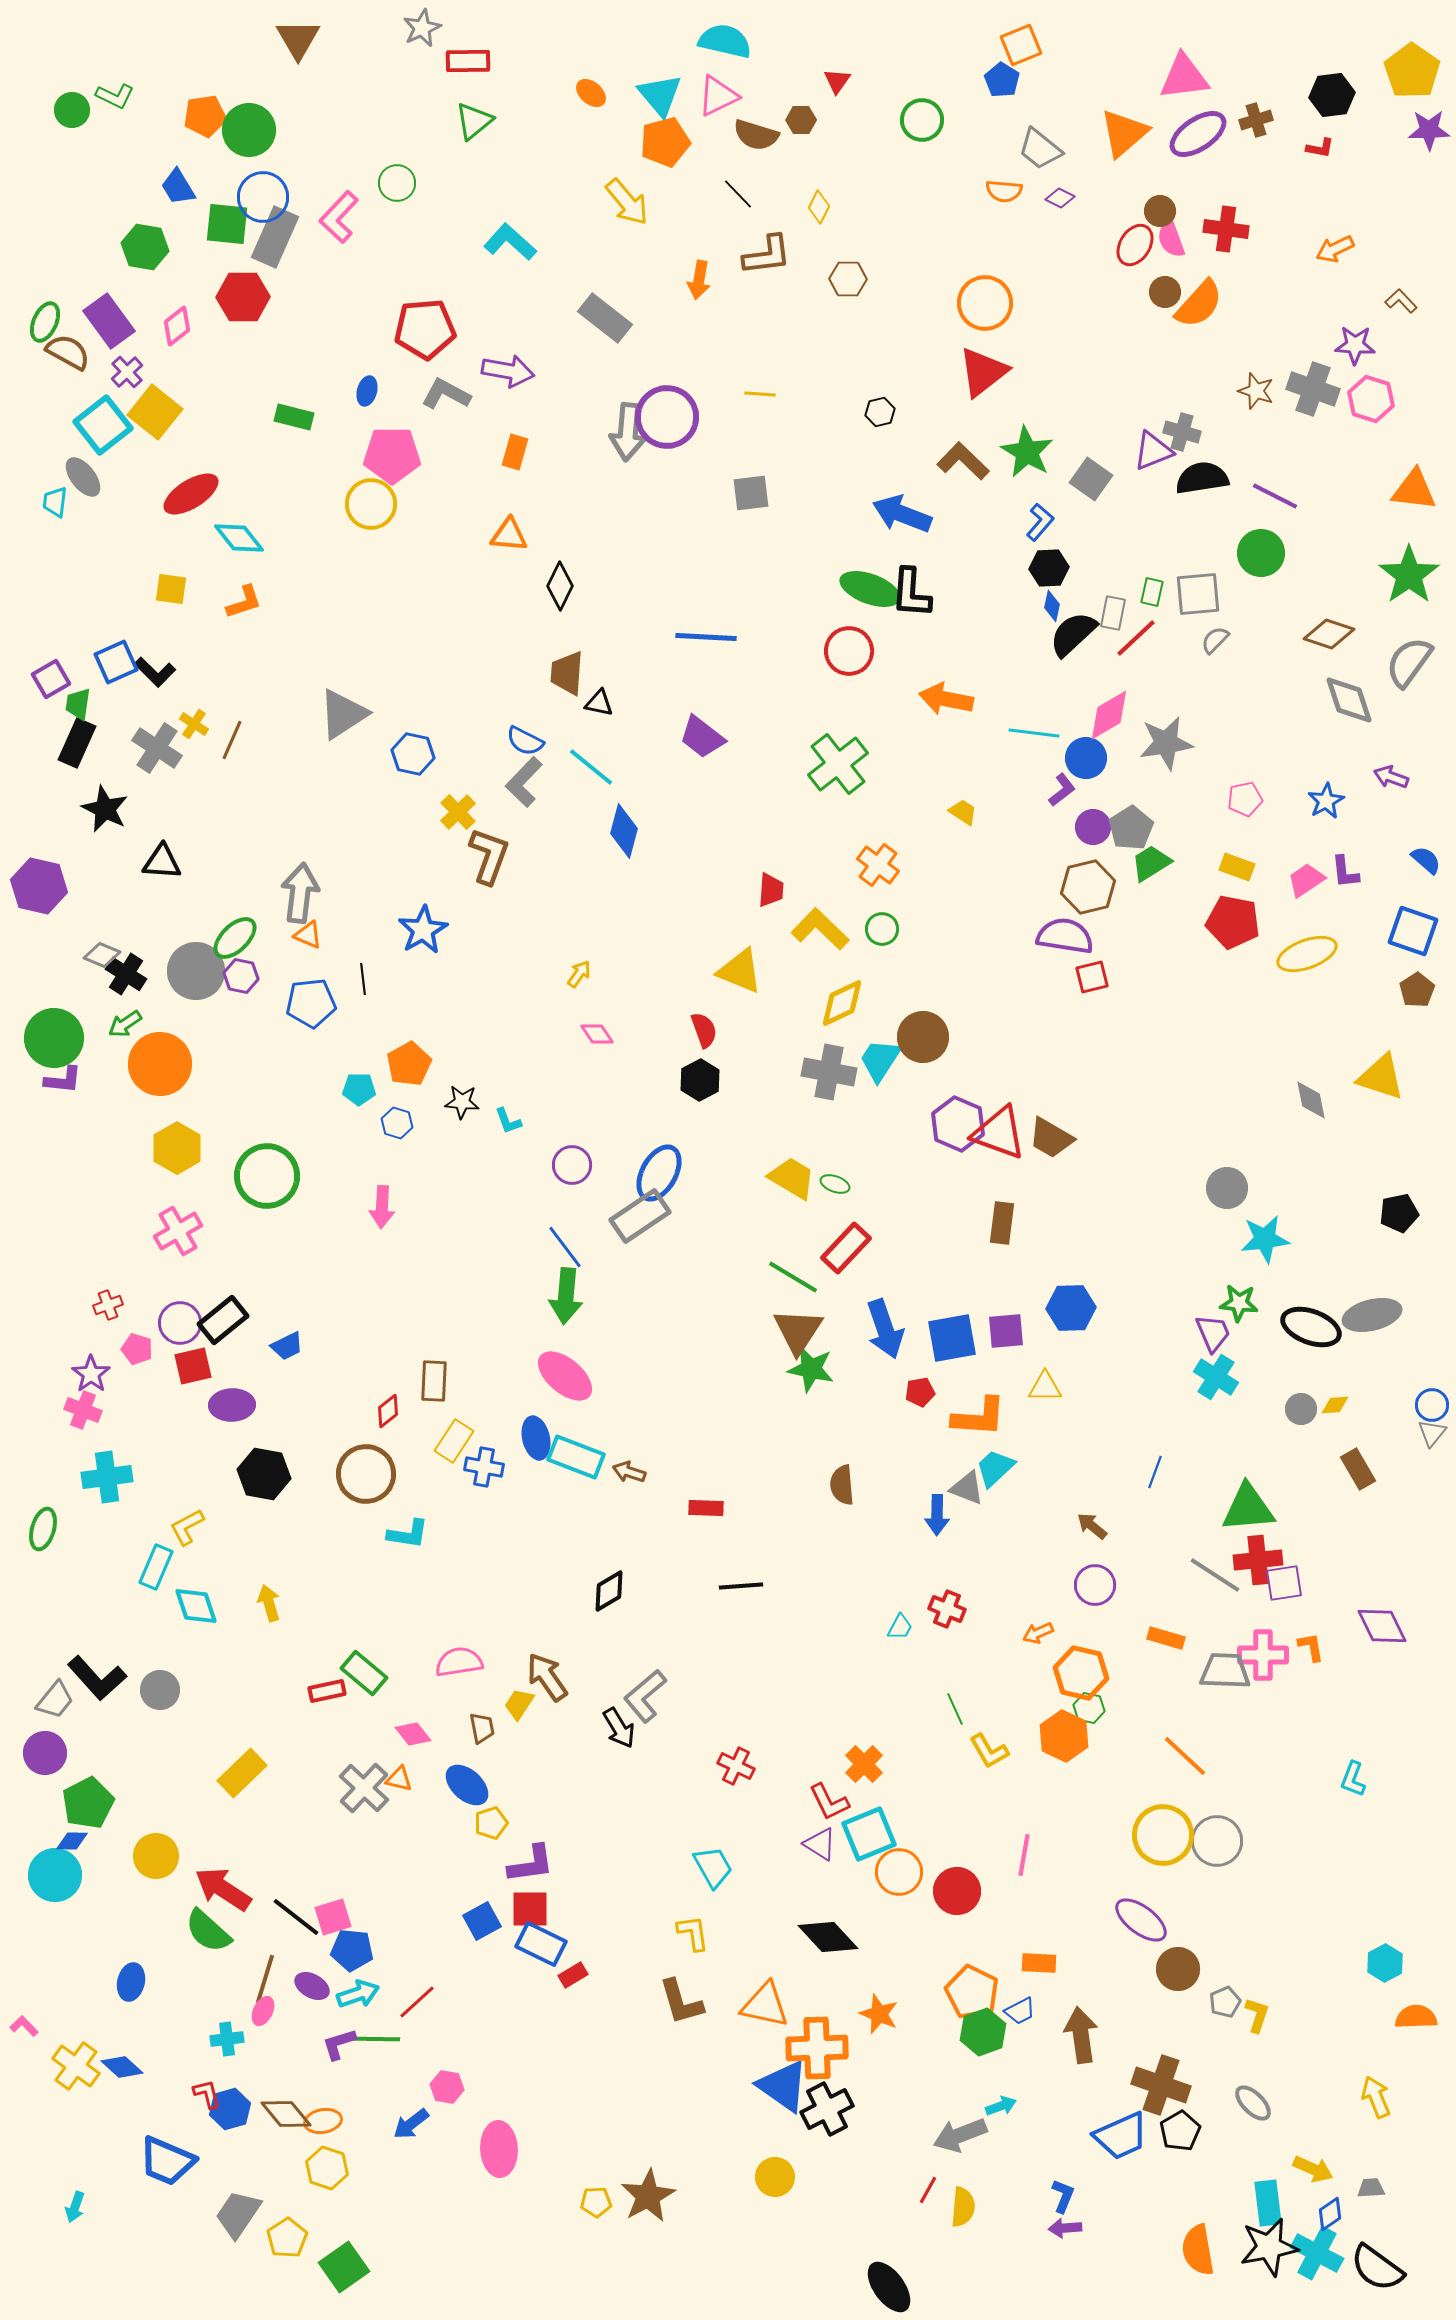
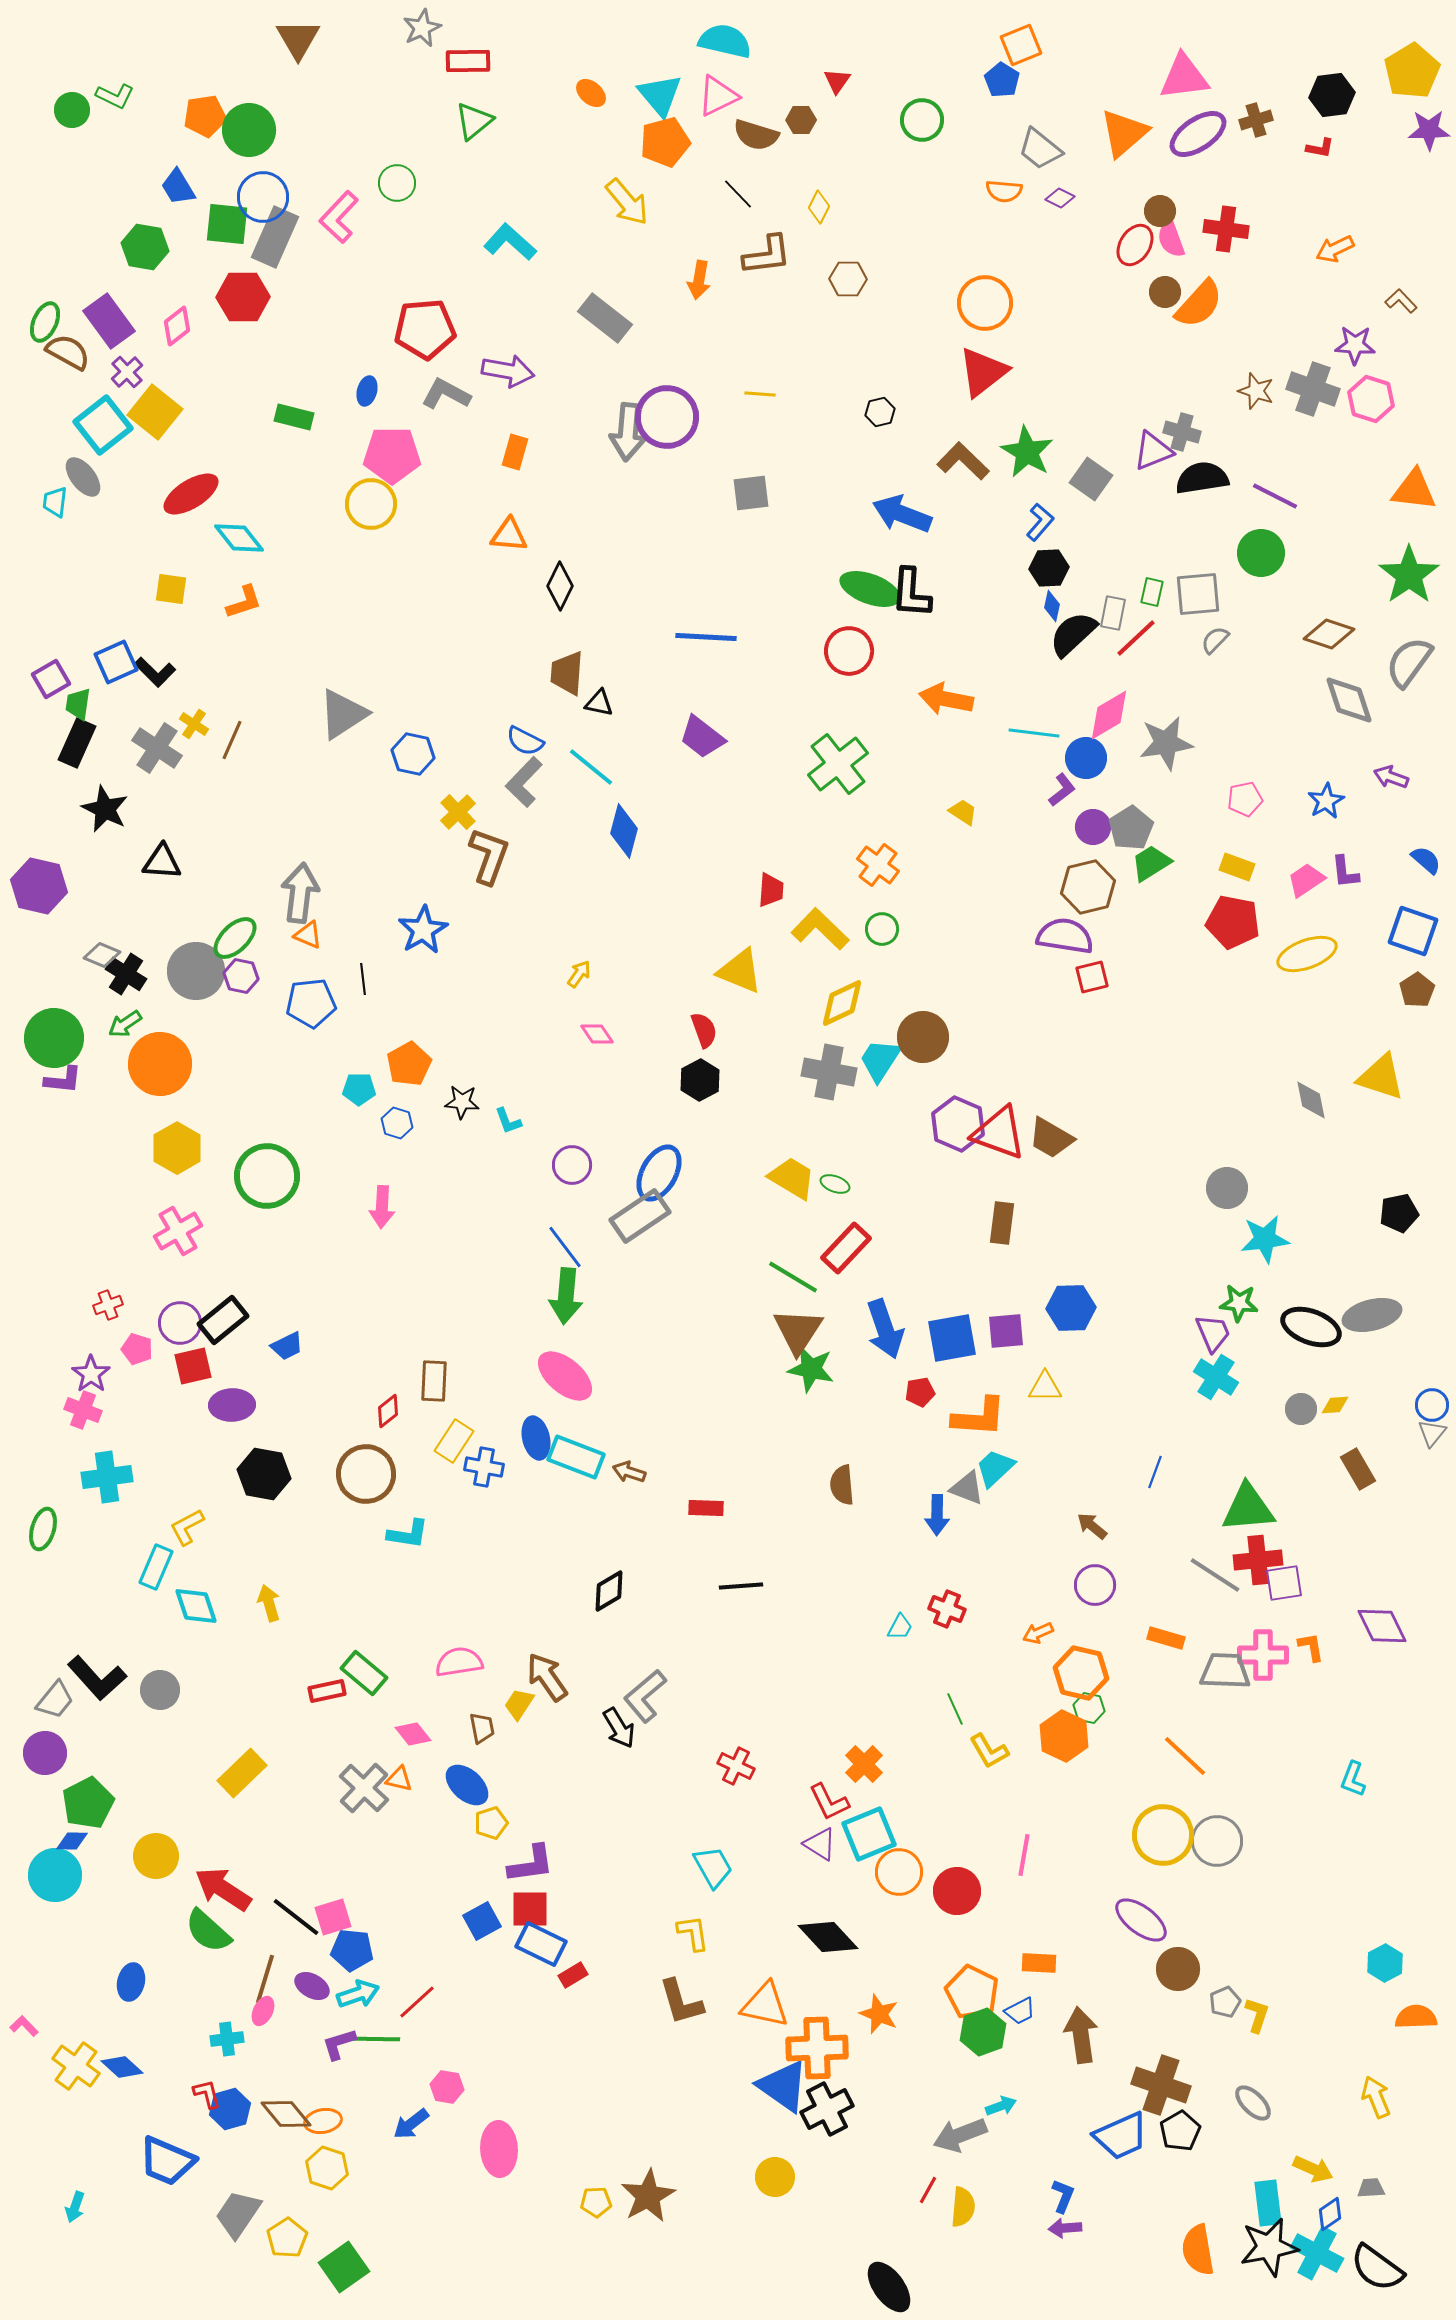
yellow pentagon at (1412, 71): rotated 6 degrees clockwise
